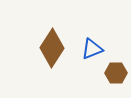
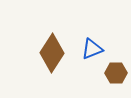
brown diamond: moved 5 px down
